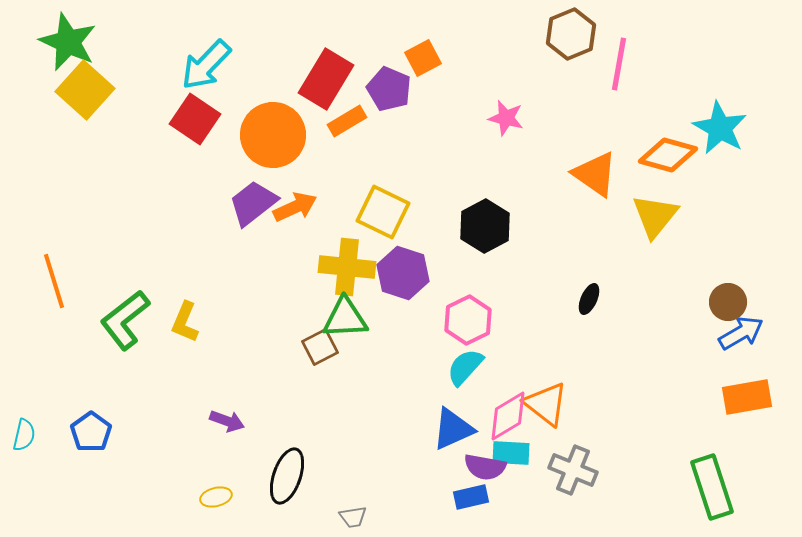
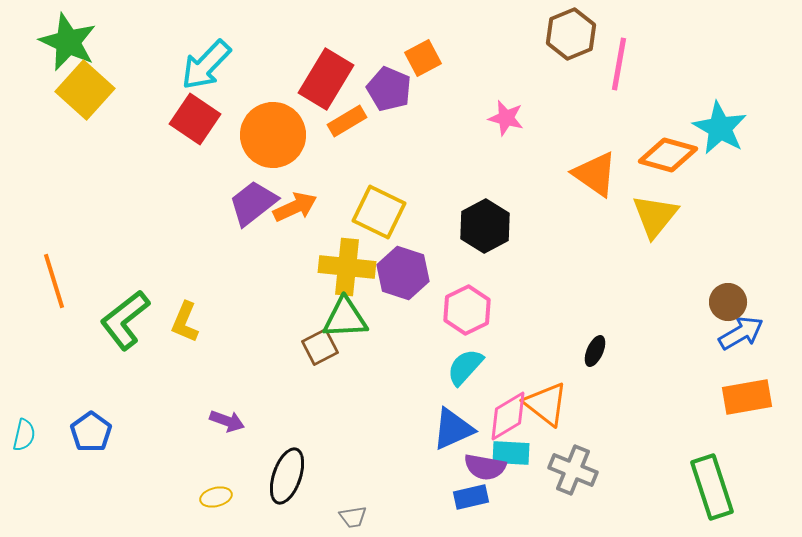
yellow square at (383, 212): moved 4 px left
black ellipse at (589, 299): moved 6 px right, 52 px down
pink hexagon at (468, 320): moved 1 px left, 10 px up
